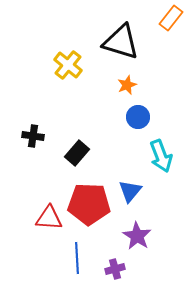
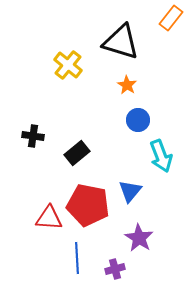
orange star: rotated 18 degrees counterclockwise
blue circle: moved 3 px down
black rectangle: rotated 10 degrees clockwise
red pentagon: moved 1 px left, 1 px down; rotated 9 degrees clockwise
purple star: moved 2 px right, 2 px down
